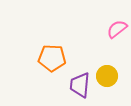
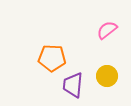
pink semicircle: moved 10 px left, 1 px down
purple trapezoid: moved 7 px left
